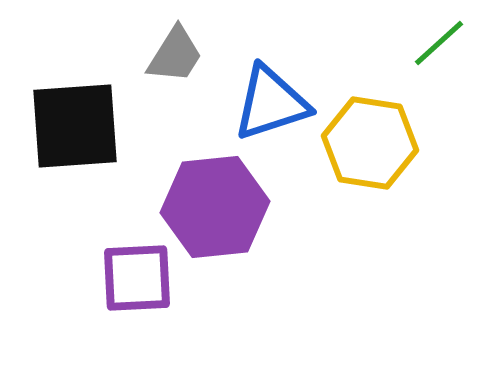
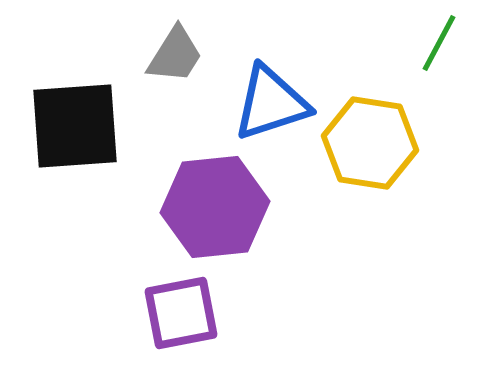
green line: rotated 20 degrees counterclockwise
purple square: moved 44 px right, 35 px down; rotated 8 degrees counterclockwise
